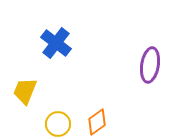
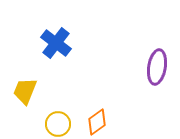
purple ellipse: moved 7 px right, 2 px down
